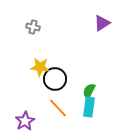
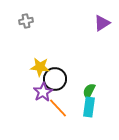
gray cross: moved 7 px left, 6 px up; rotated 24 degrees counterclockwise
purple star: moved 18 px right, 29 px up
